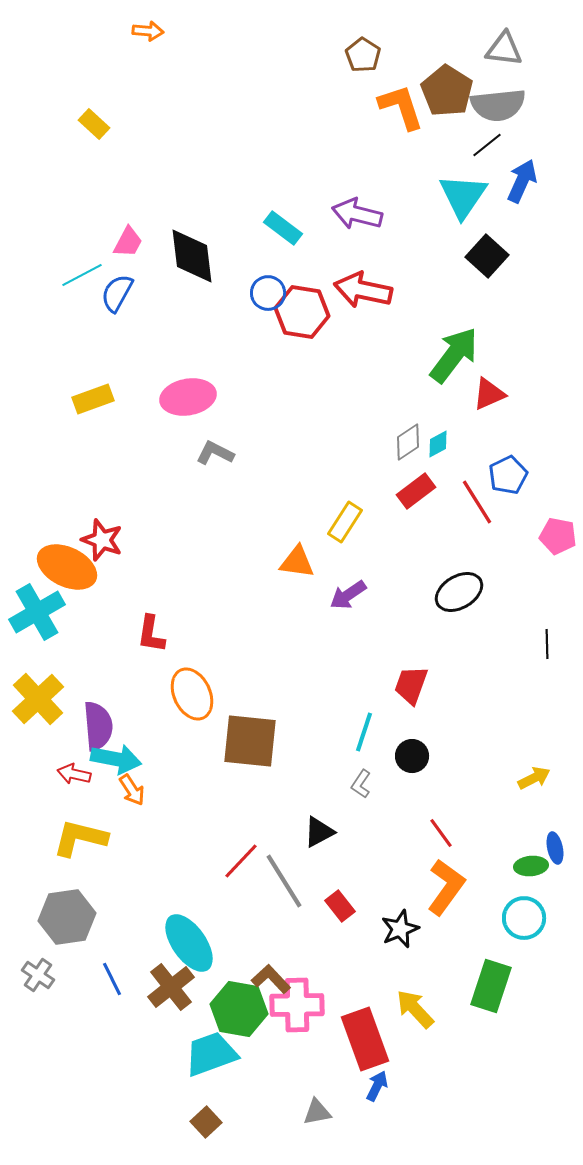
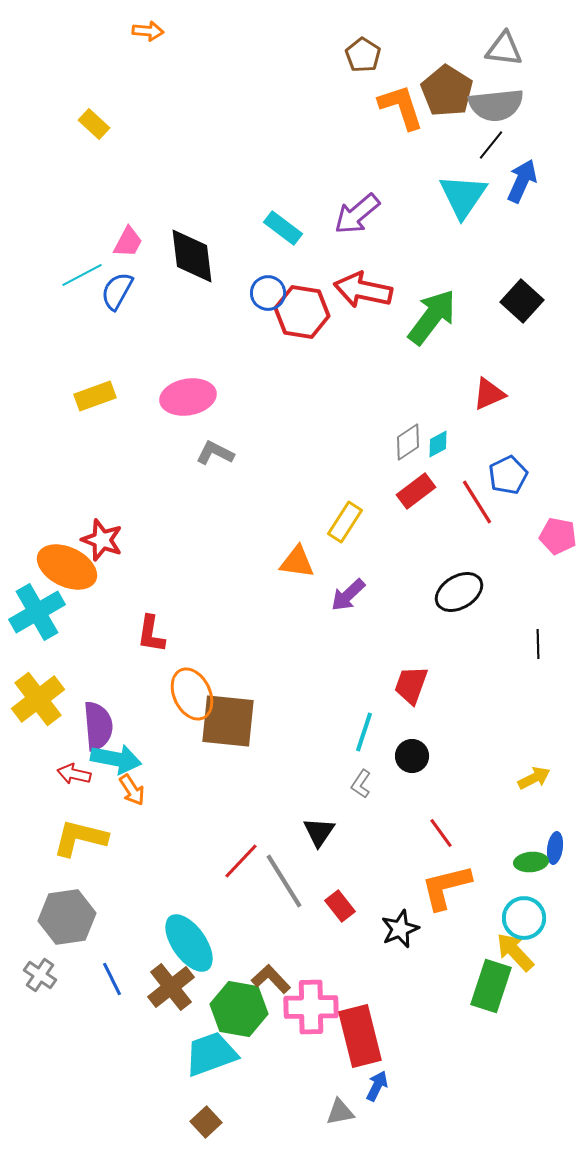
gray semicircle at (498, 105): moved 2 px left
black line at (487, 145): moved 4 px right; rotated 12 degrees counterclockwise
purple arrow at (357, 214): rotated 54 degrees counterclockwise
black square at (487, 256): moved 35 px right, 45 px down
blue semicircle at (117, 293): moved 2 px up
green arrow at (454, 355): moved 22 px left, 38 px up
yellow rectangle at (93, 399): moved 2 px right, 3 px up
purple arrow at (348, 595): rotated 9 degrees counterclockwise
black line at (547, 644): moved 9 px left
yellow cross at (38, 699): rotated 6 degrees clockwise
brown square at (250, 741): moved 22 px left, 20 px up
black triangle at (319, 832): rotated 28 degrees counterclockwise
blue ellipse at (555, 848): rotated 20 degrees clockwise
green ellipse at (531, 866): moved 4 px up
orange L-shape at (446, 887): rotated 140 degrees counterclockwise
gray cross at (38, 975): moved 2 px right
pink cross at (297, 1005): moved 14 px right, 2 px down
yellow arrow at (415, 1009): moved 100 px right, 57 px up
red rectangle at (365, 1039): moved 5 px left, 3 px up; rotated 6 degrees clockwise
gray triangle at (317, 1112): moved 23 px right
